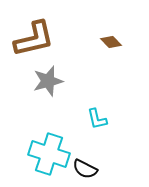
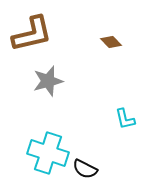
brown L-shape: moved 2 px left, 5 px up
cyan L-shape: moved 28 px right
cyan cross: moved 1 px left, 1 px up
